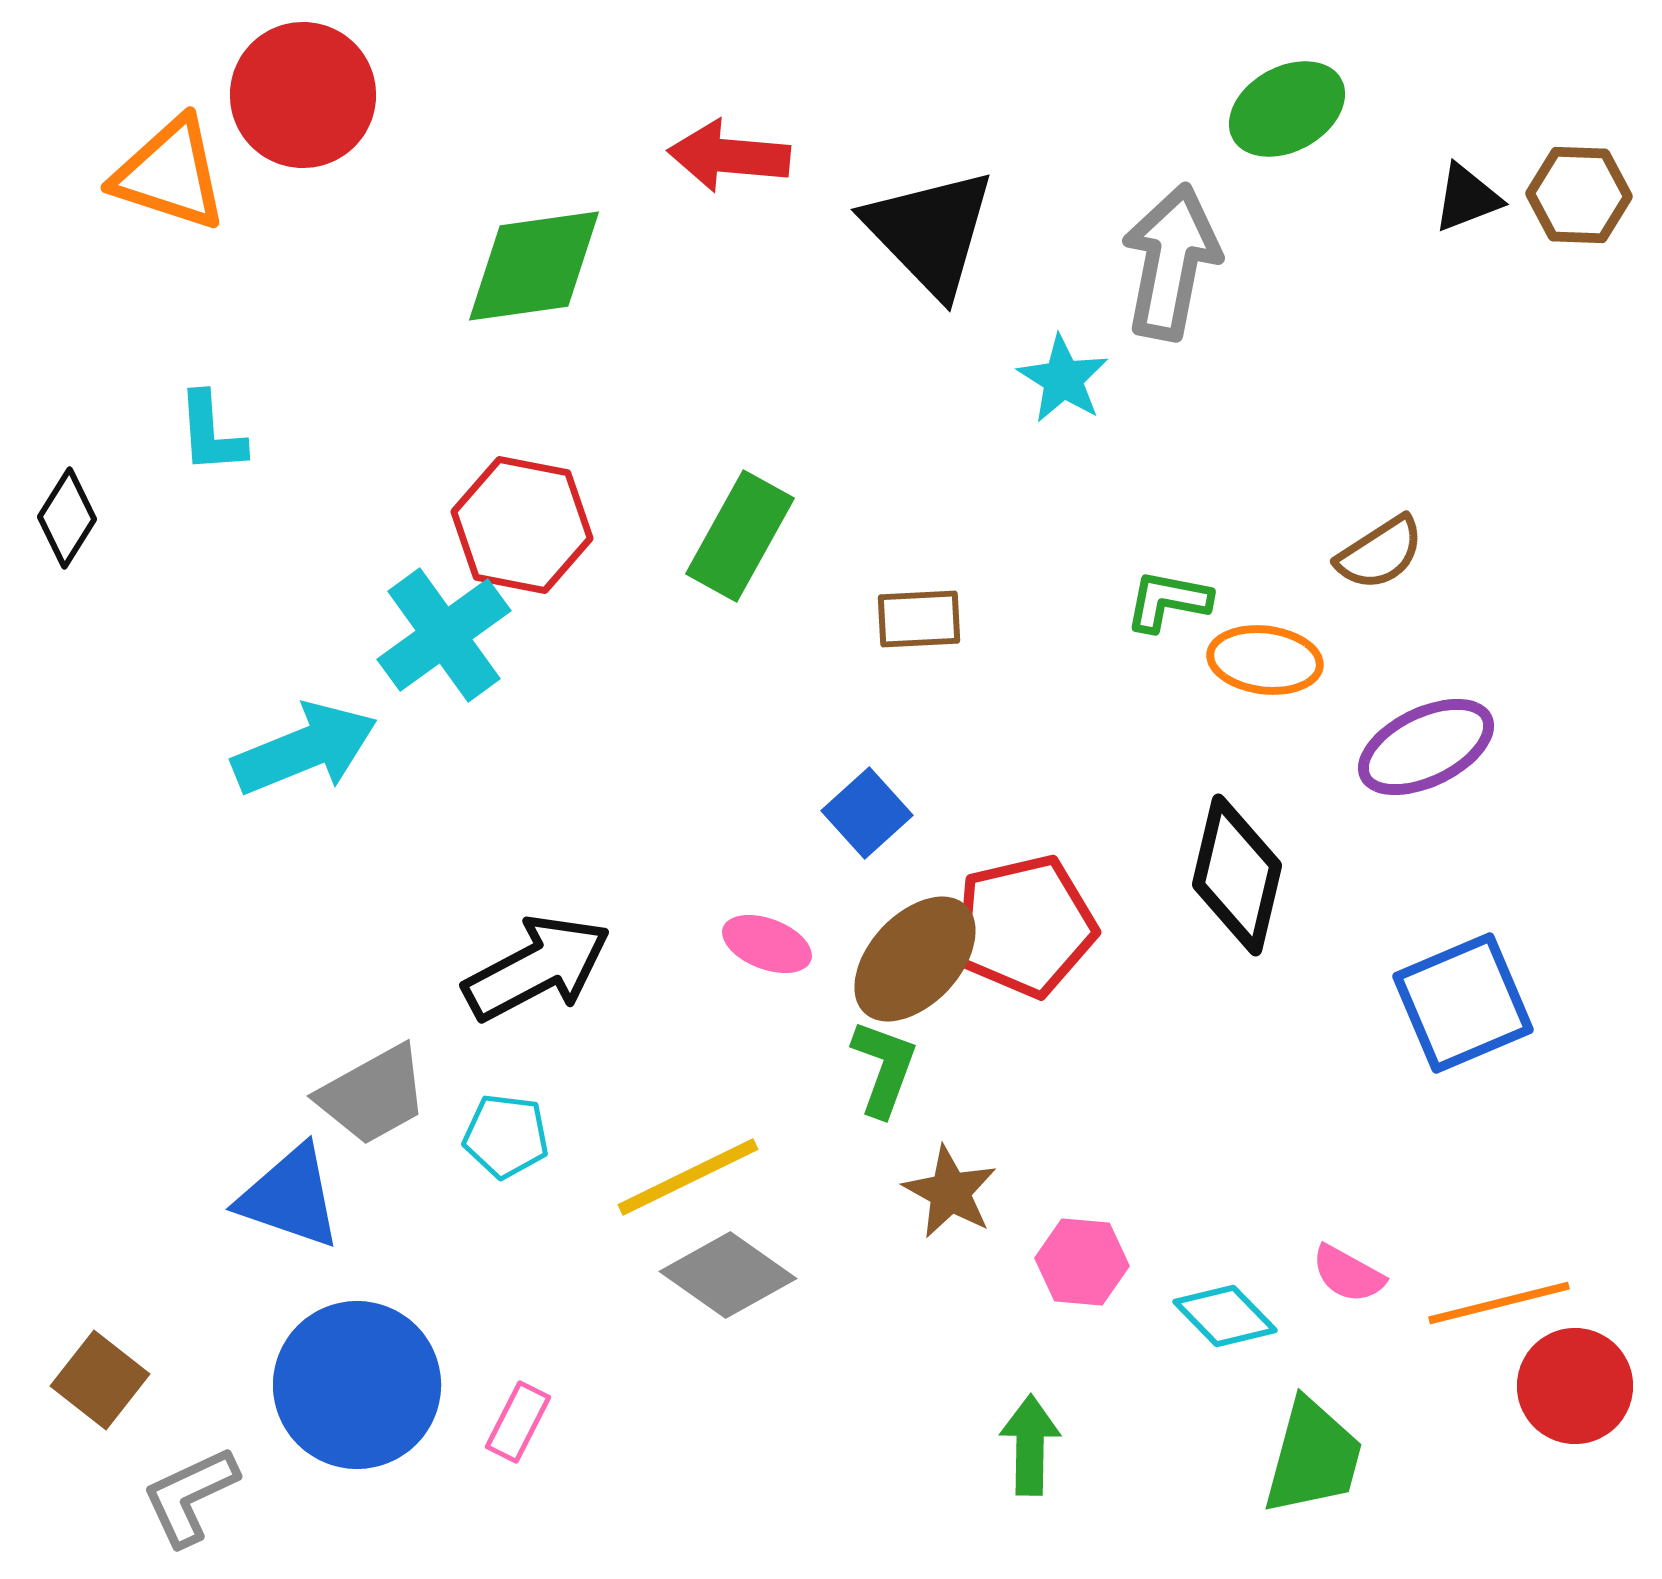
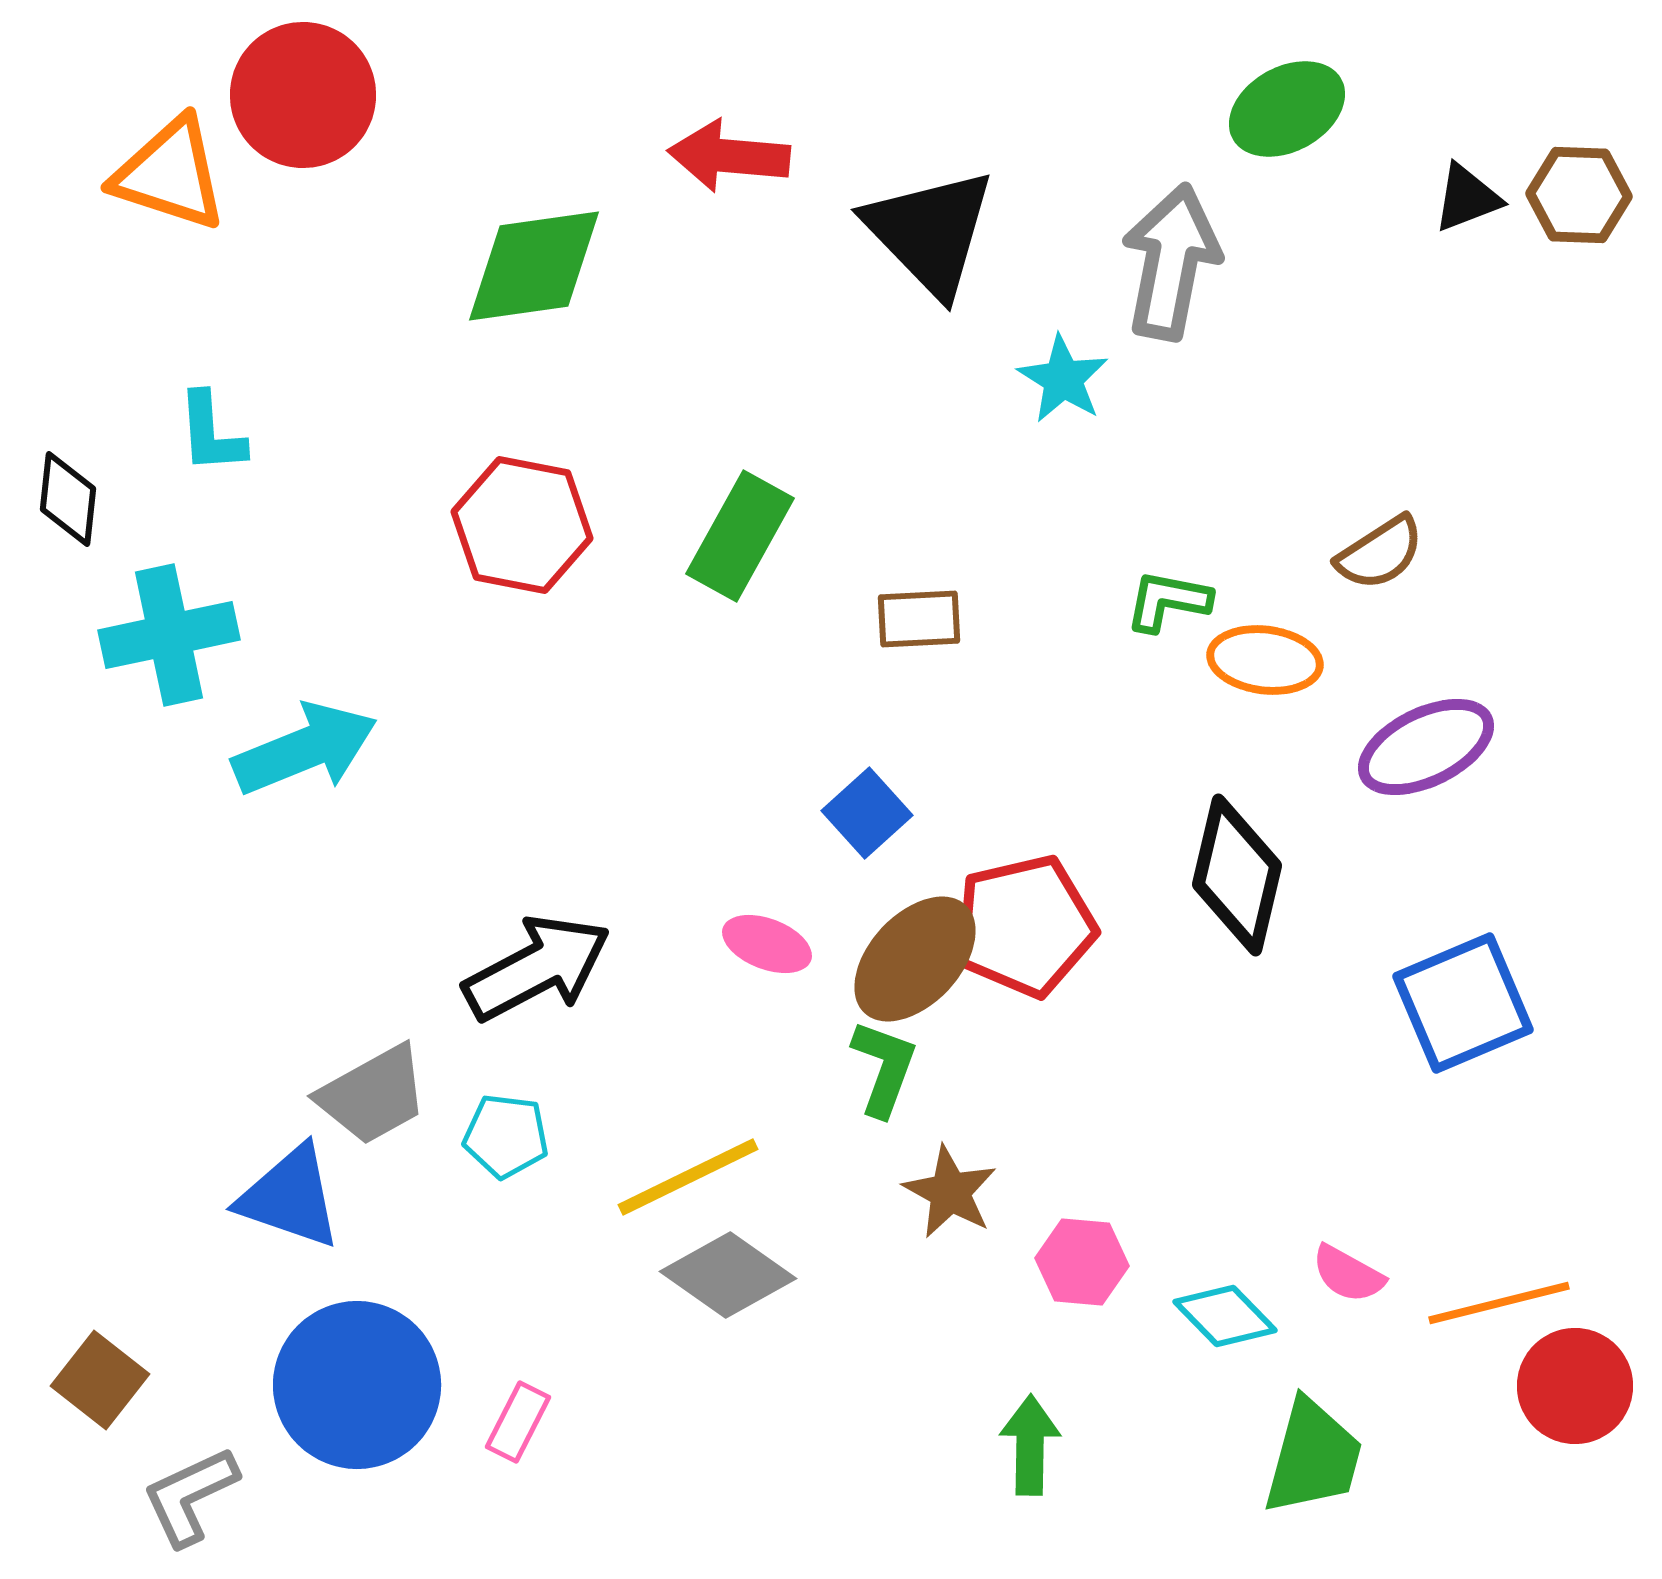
black diamond at (67, 518): moved 1 px right, 19 px up; rotated 26 degrees counterclockwise
cyan cross at (444, 635): moved 275 px left; rotated 24 degrees clockwise
